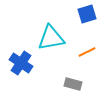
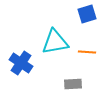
cyan triangle: moved 4 px right, 4 px down
orange line: rotated 30 degrees clockwise
gray rectangle: rotated 18 degrees counterclockwise
